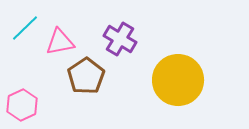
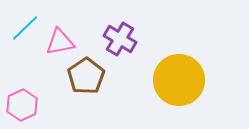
yellow circle: moved 1 px right
